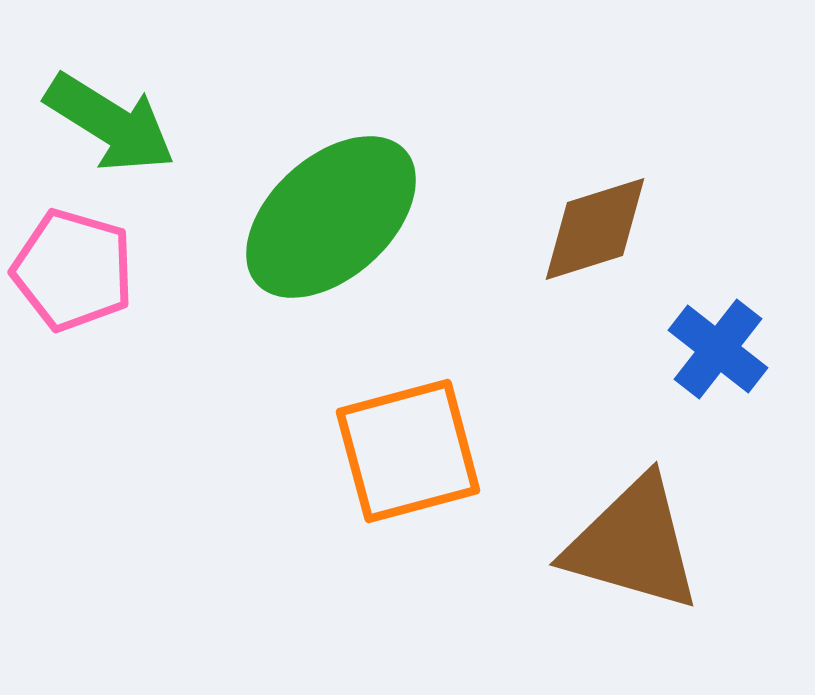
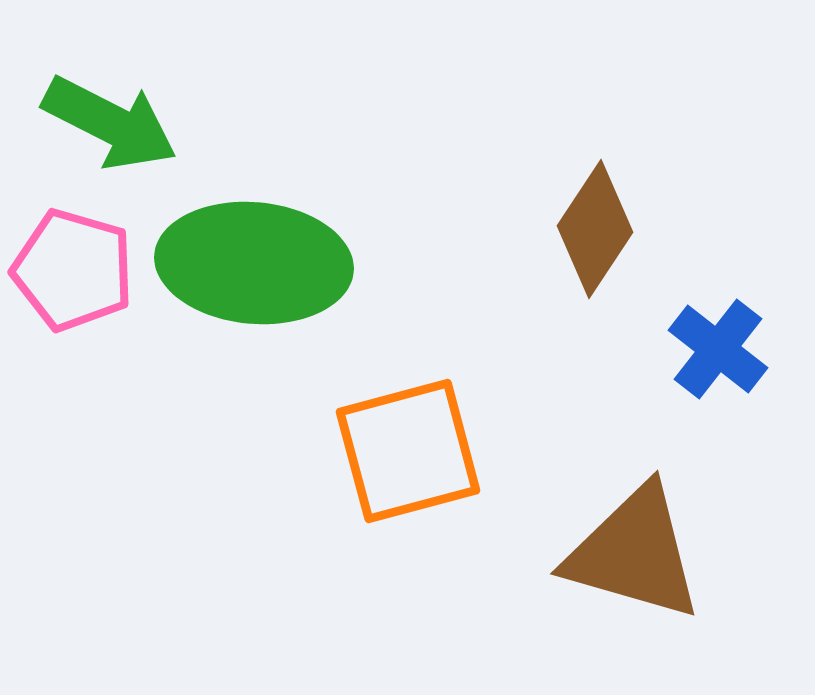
green arrow: rotated 5 degrees counterclockwise
green ellipse: moved 77 px left, 46 px down; rotated 47 degrees clockwise
brown diamond: rotated 39 degrees counterclockwise
brown triangle: moved 1 px right, 9 px down
